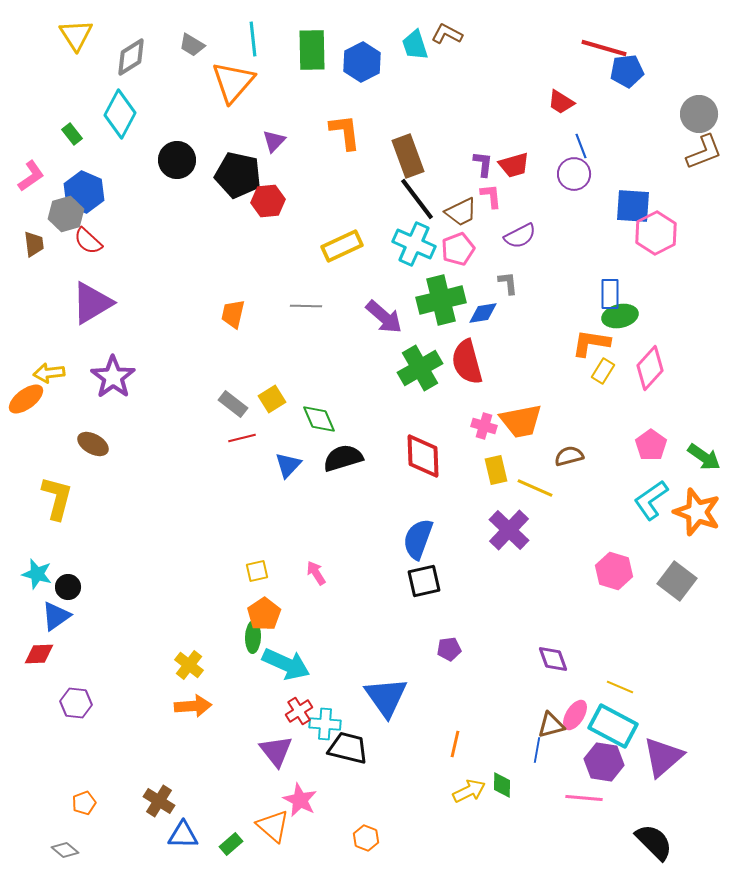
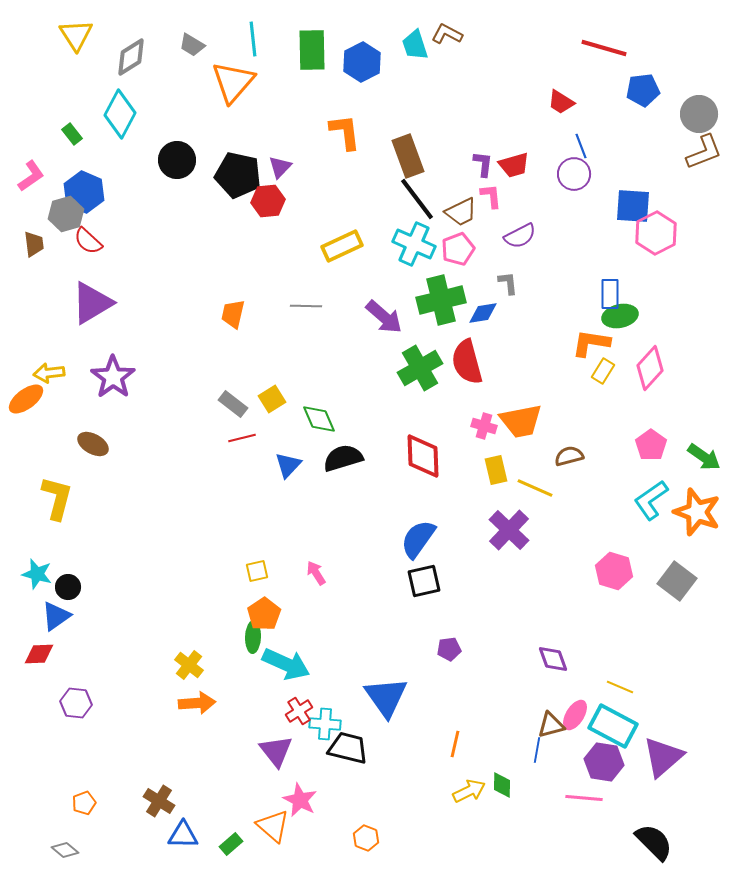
blue pentagon at (627, 71): moved 16 px right, 19 px down
purple triangle at (274, 141): moved 6 px right, 26 px down
blue semicircle at (418, 539): rotated 15 degrees clockwise
orange arrow at (193, 706): moved 4 px right, 3 px up
